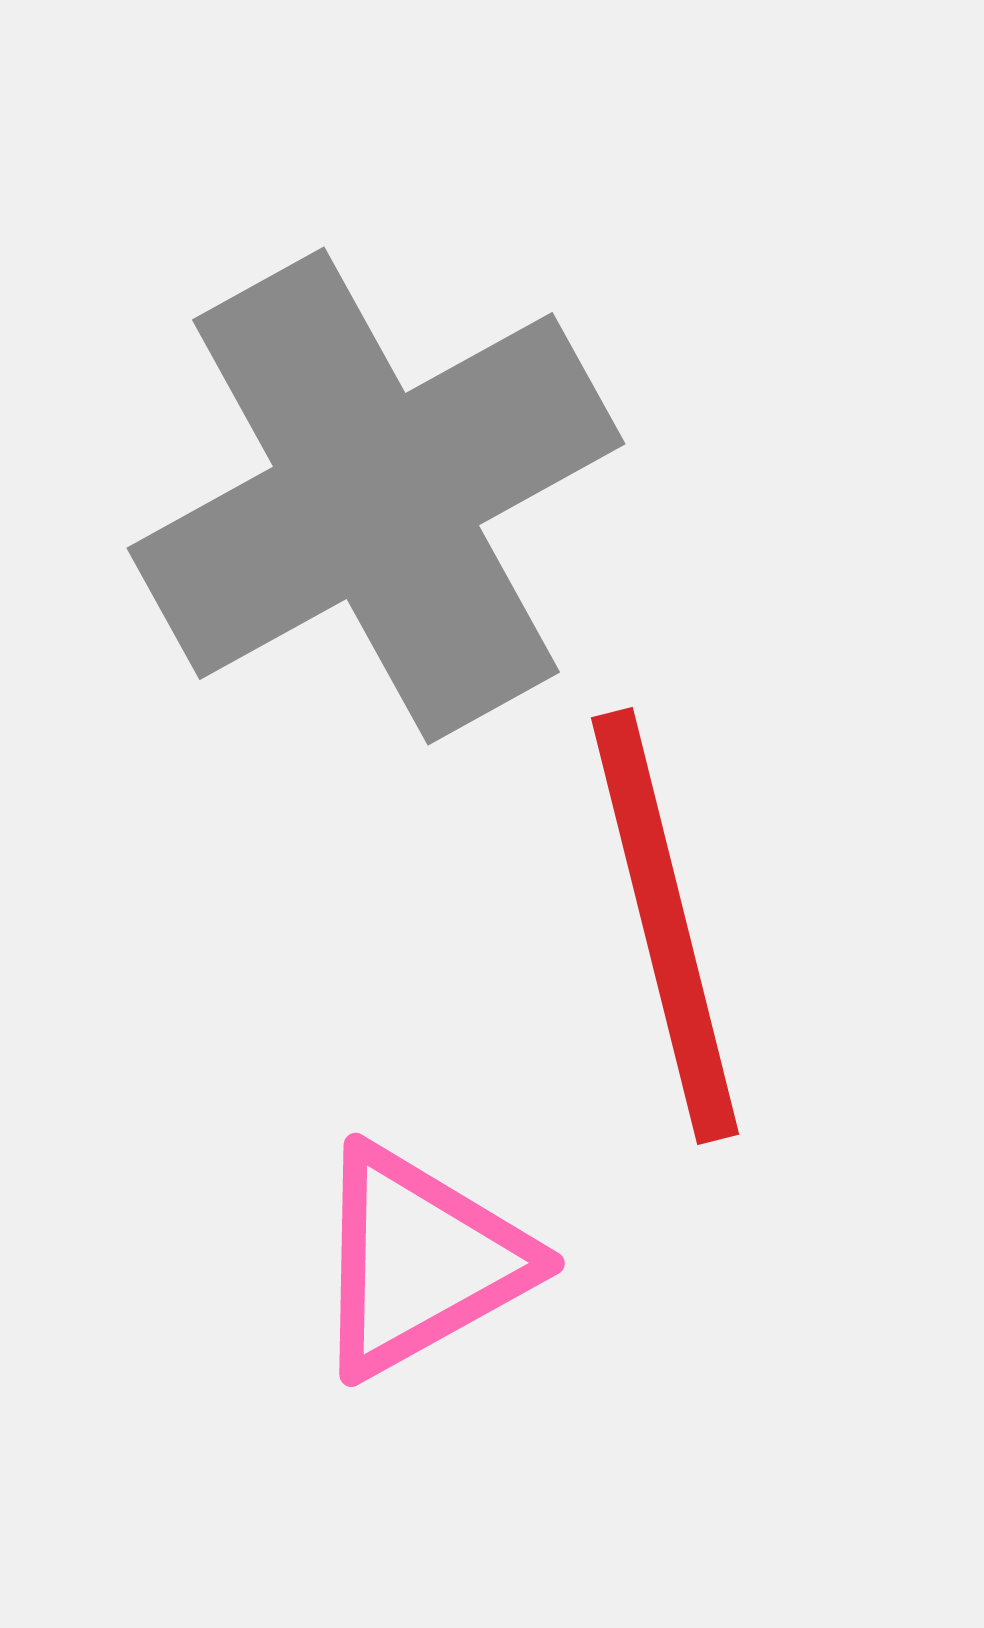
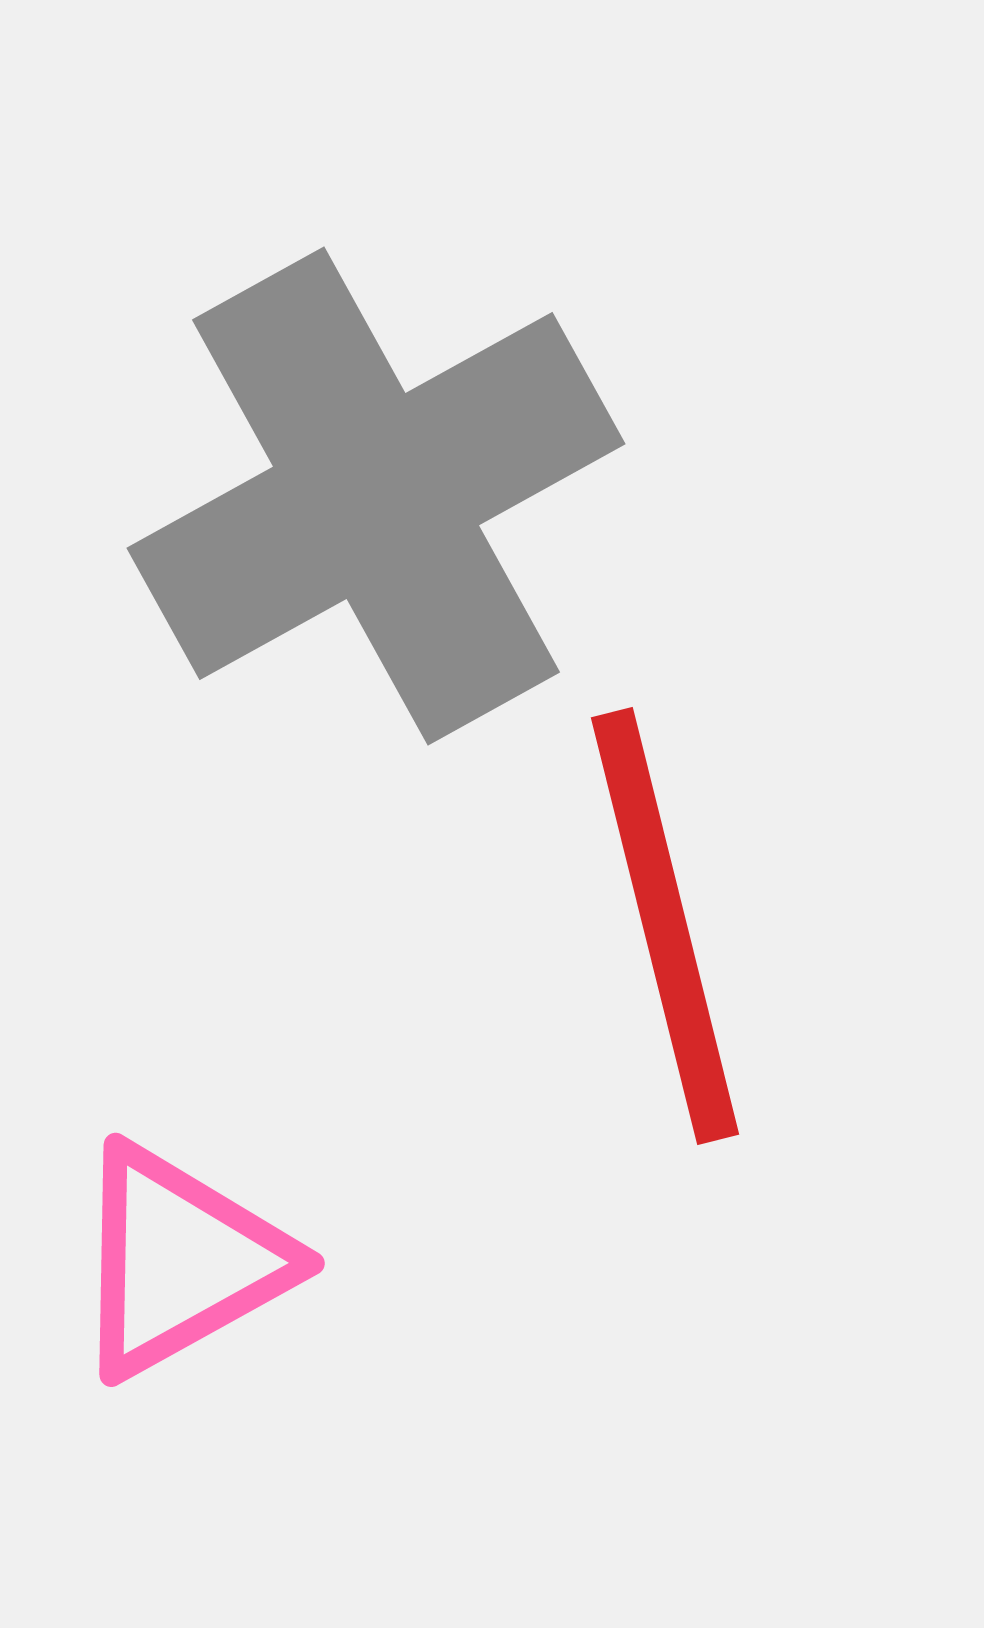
pink triangle: moved 240 px left
